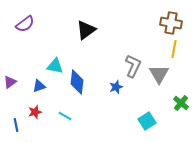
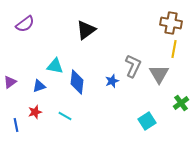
blue star: moved 4 px left, 6 px up
green cross: rotated 14 degrees clockwise
